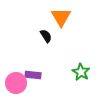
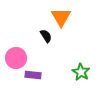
pink circle: moved 25 px up
